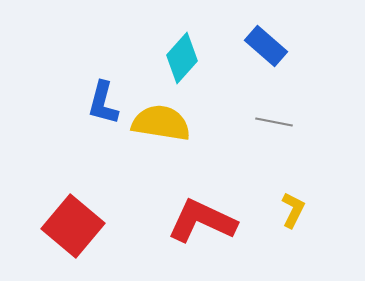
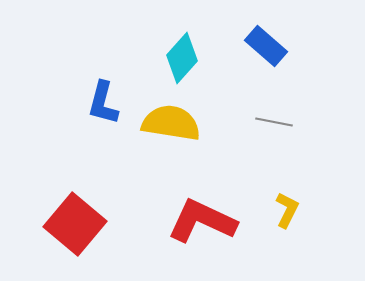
yellow semicircle: moved 10 px right
yellow L-shape: moved 6 px left
red square: moved 2 px right, 2 px up
